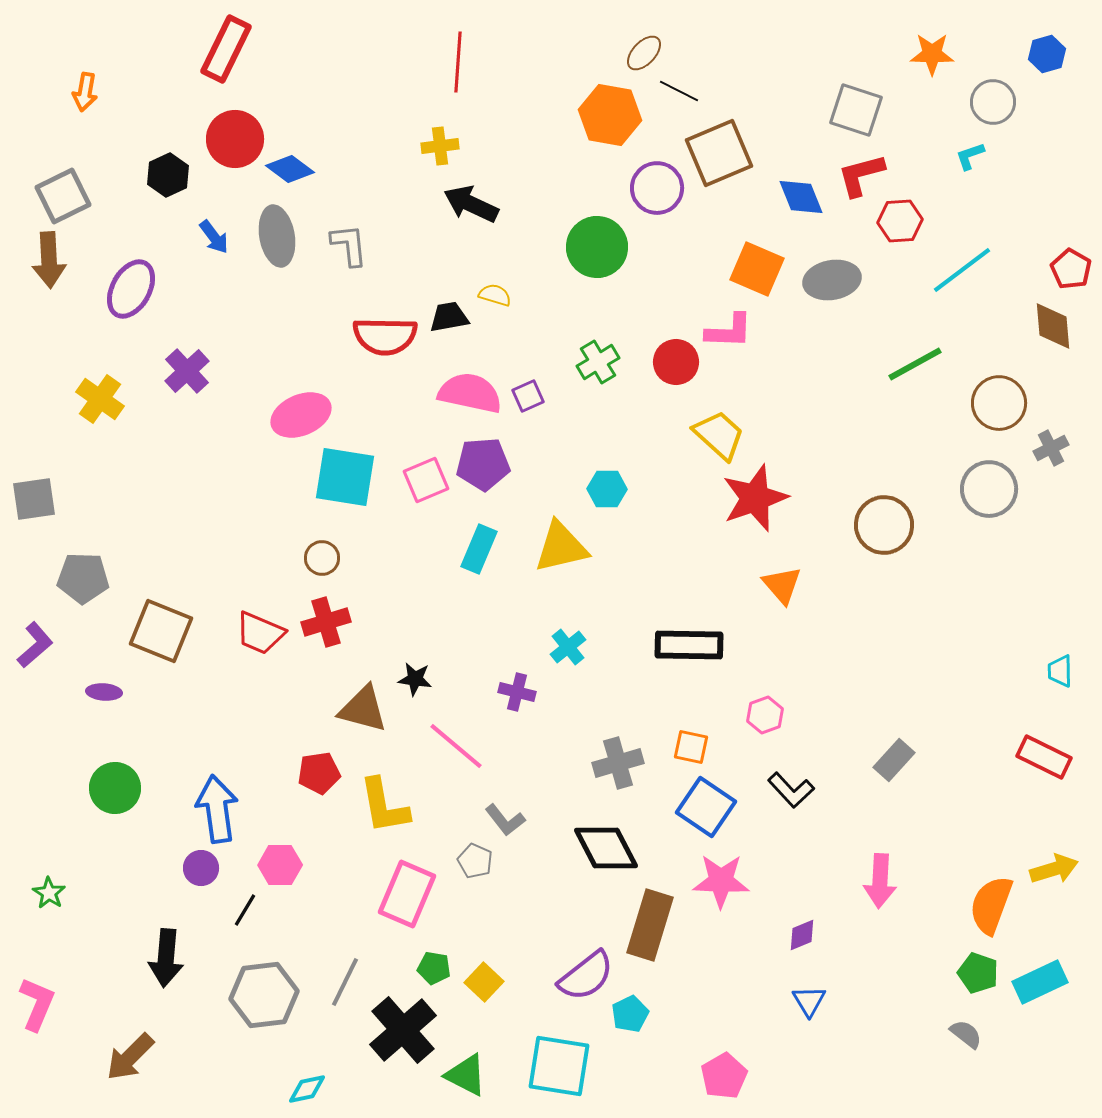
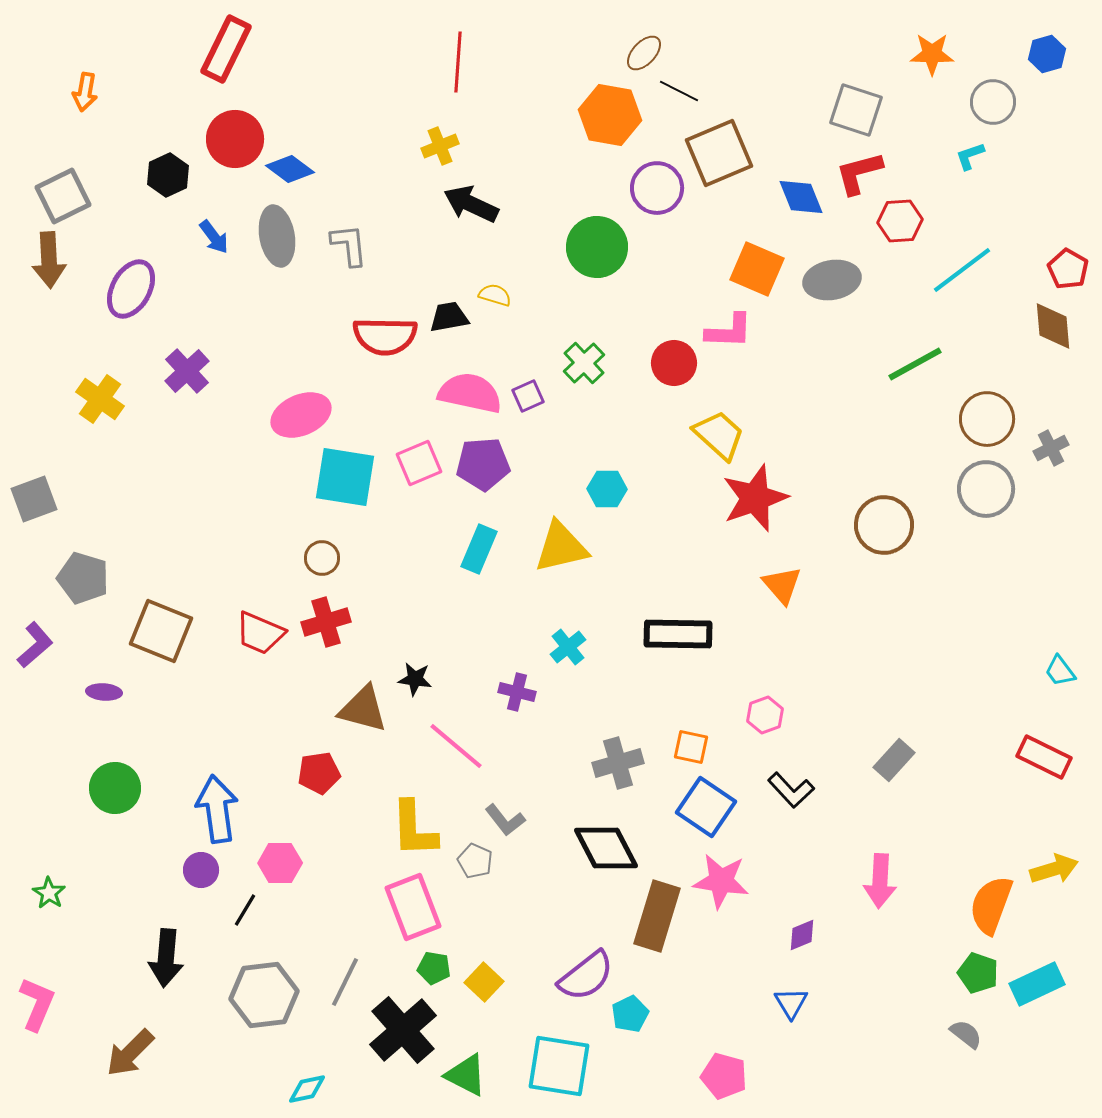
yellow cross at (440, 146): rotated 15 degrees counterclockwise
red L-shape at (861, 175): moved 2 px left, 2 px up
red pentagon at (1071, 269): moved 3 px left
green cross at (598, 362): moved 14 px left, 1 px down; rotated 12 degrees counterclockwise
red circle at (676, 362): moved 2 px left, 1 px down
brown circle at (999, 403): moved 12 px left, 16 px down
pink square at (426, 480): moved 7 px left, 17 px up
gray circle at (989, 489): moved 3 px left
gray square at (34, 499): rotated 12 degrees counterclockwise
gray pentagon at (83, 578): rotated 15 degrees clockwise
black rectangle at (689, 645): moved 11 px left, 11 px up
cyan trapezoid at (1060, 671): rotated 36 degrees counterclockwise
yellow L-shape at (384, 806): moved 30 px right, 23 px down; rotated 8 degrees clockwise
pink hexagon at (280, 865): moved 2 px up
purple circle at (201, 868): moved 2 px down
pink star at (721, 881): rotated 6 degrees clockwise
pink rectangle at (407, 894): moved 6 px right, 13 px down; rotated 44 degrees counterclockwise
brown rectangle at (650, 925): moved 7 px right, 9 px up
cyan rectangle at (1040, 982): moved 3 px left, 2 px down
blue triangle at (809, 1001): moved 18 px left, 2 px down
brown arrow at (130, 1057): moved 4 px up
pink pentagon at (724, 1076): rotated 27 degrees counterclockwise
